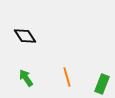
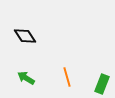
green arrow: rotated 24 degrees counterclockwise
